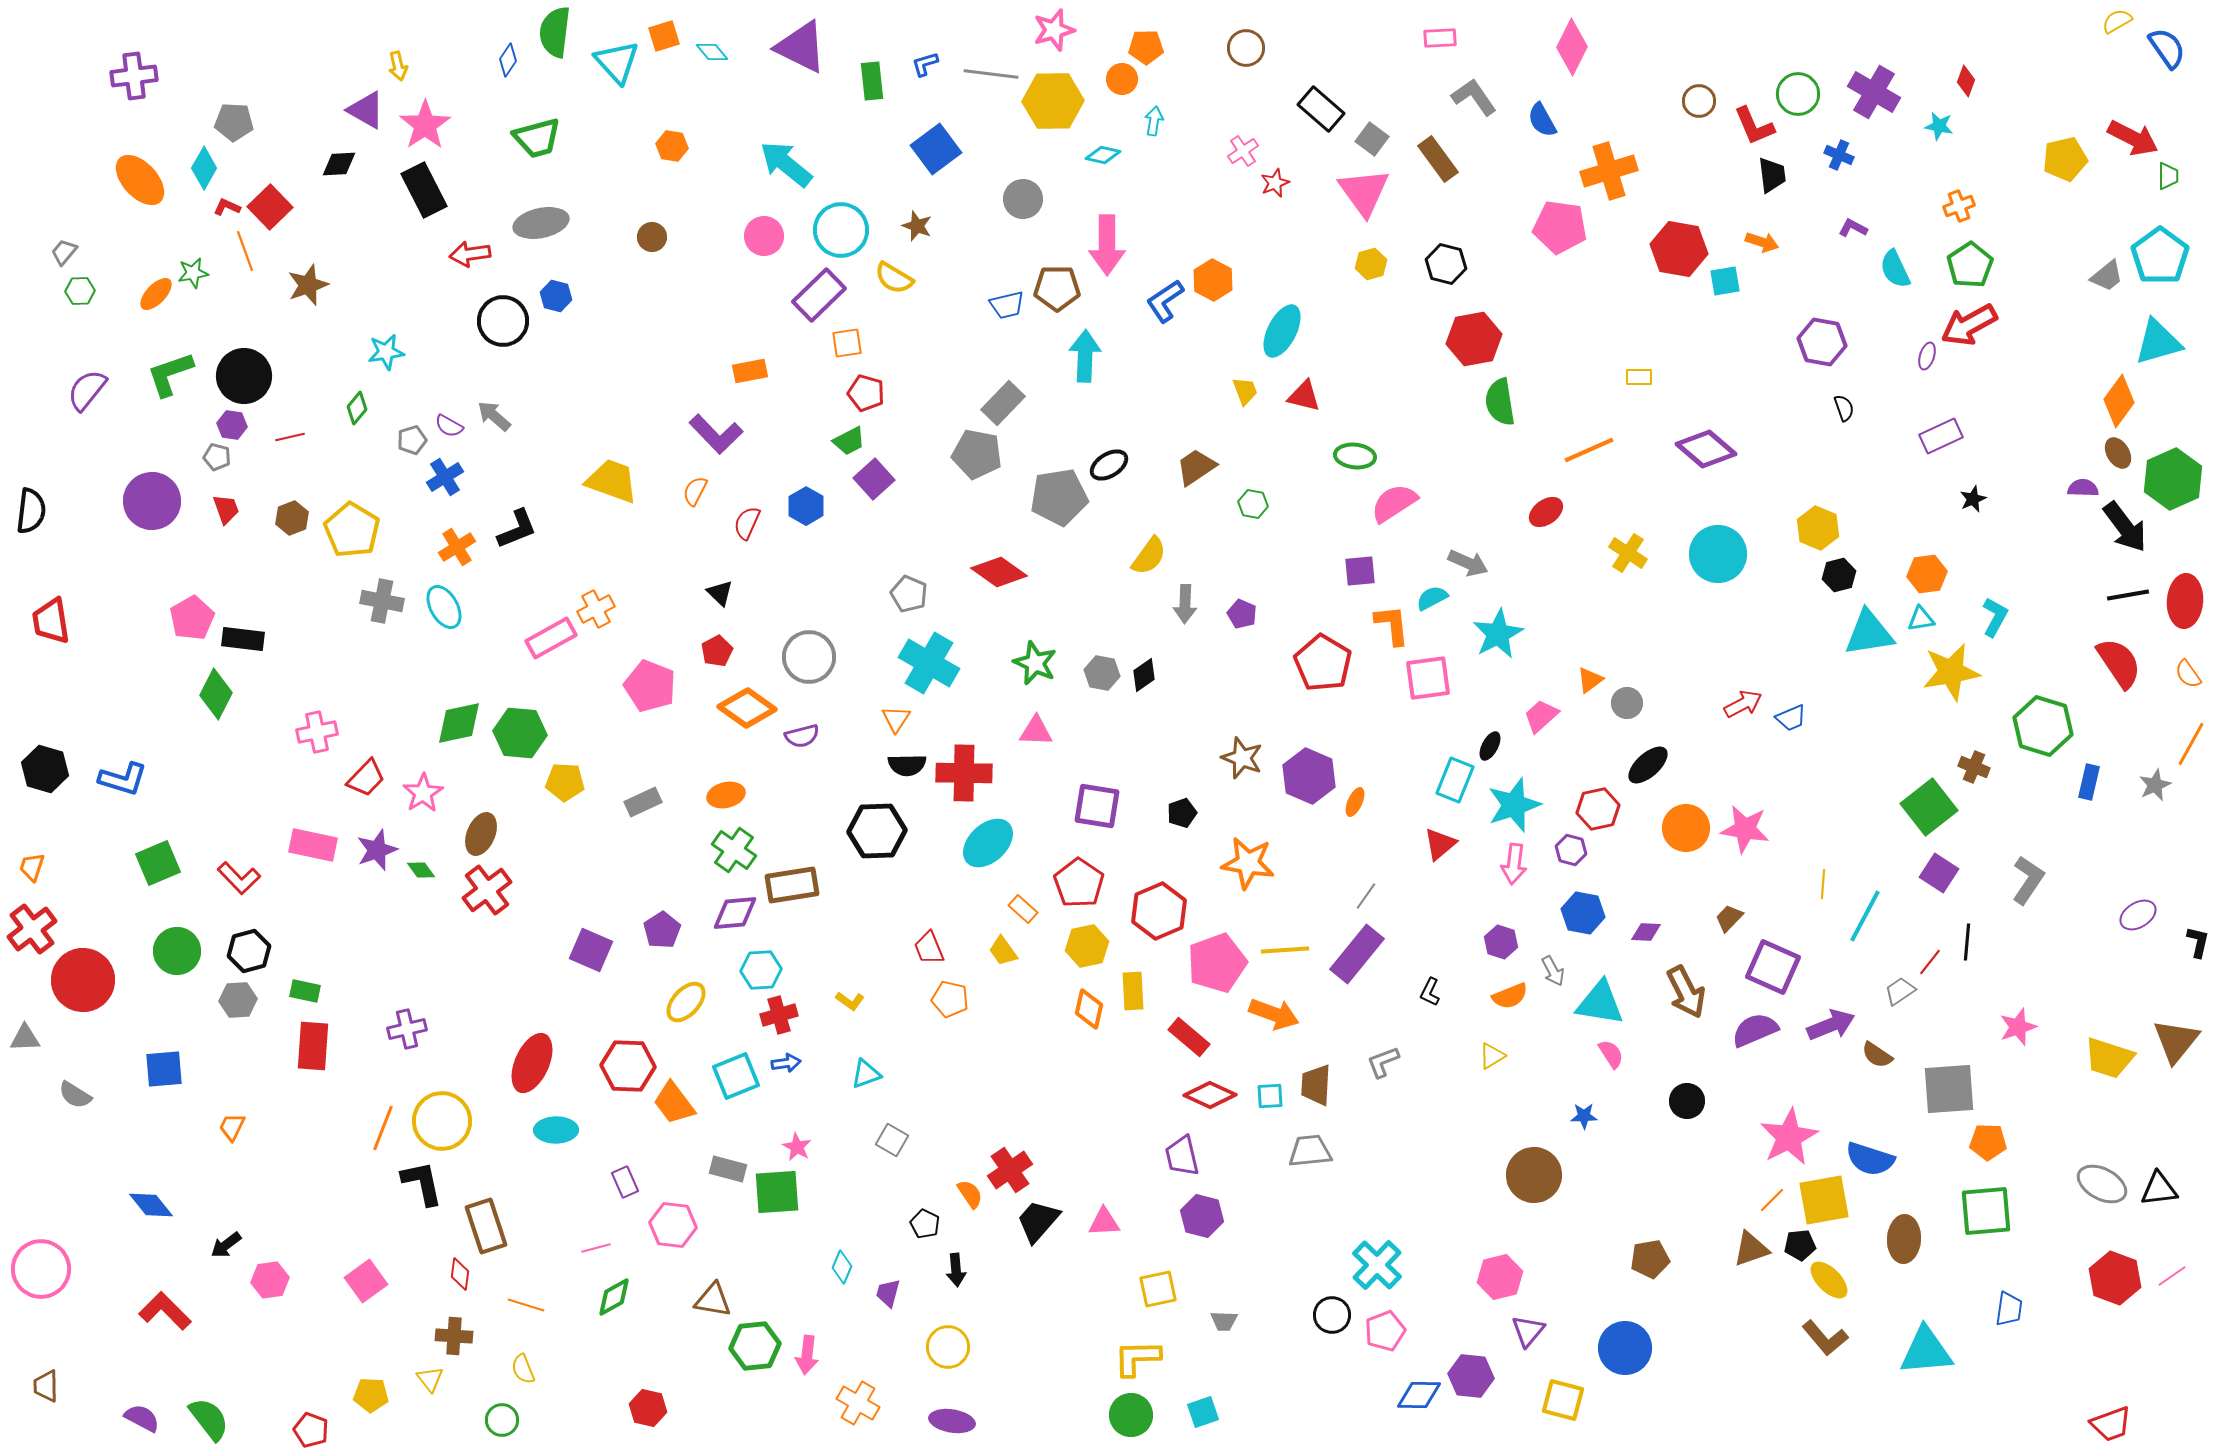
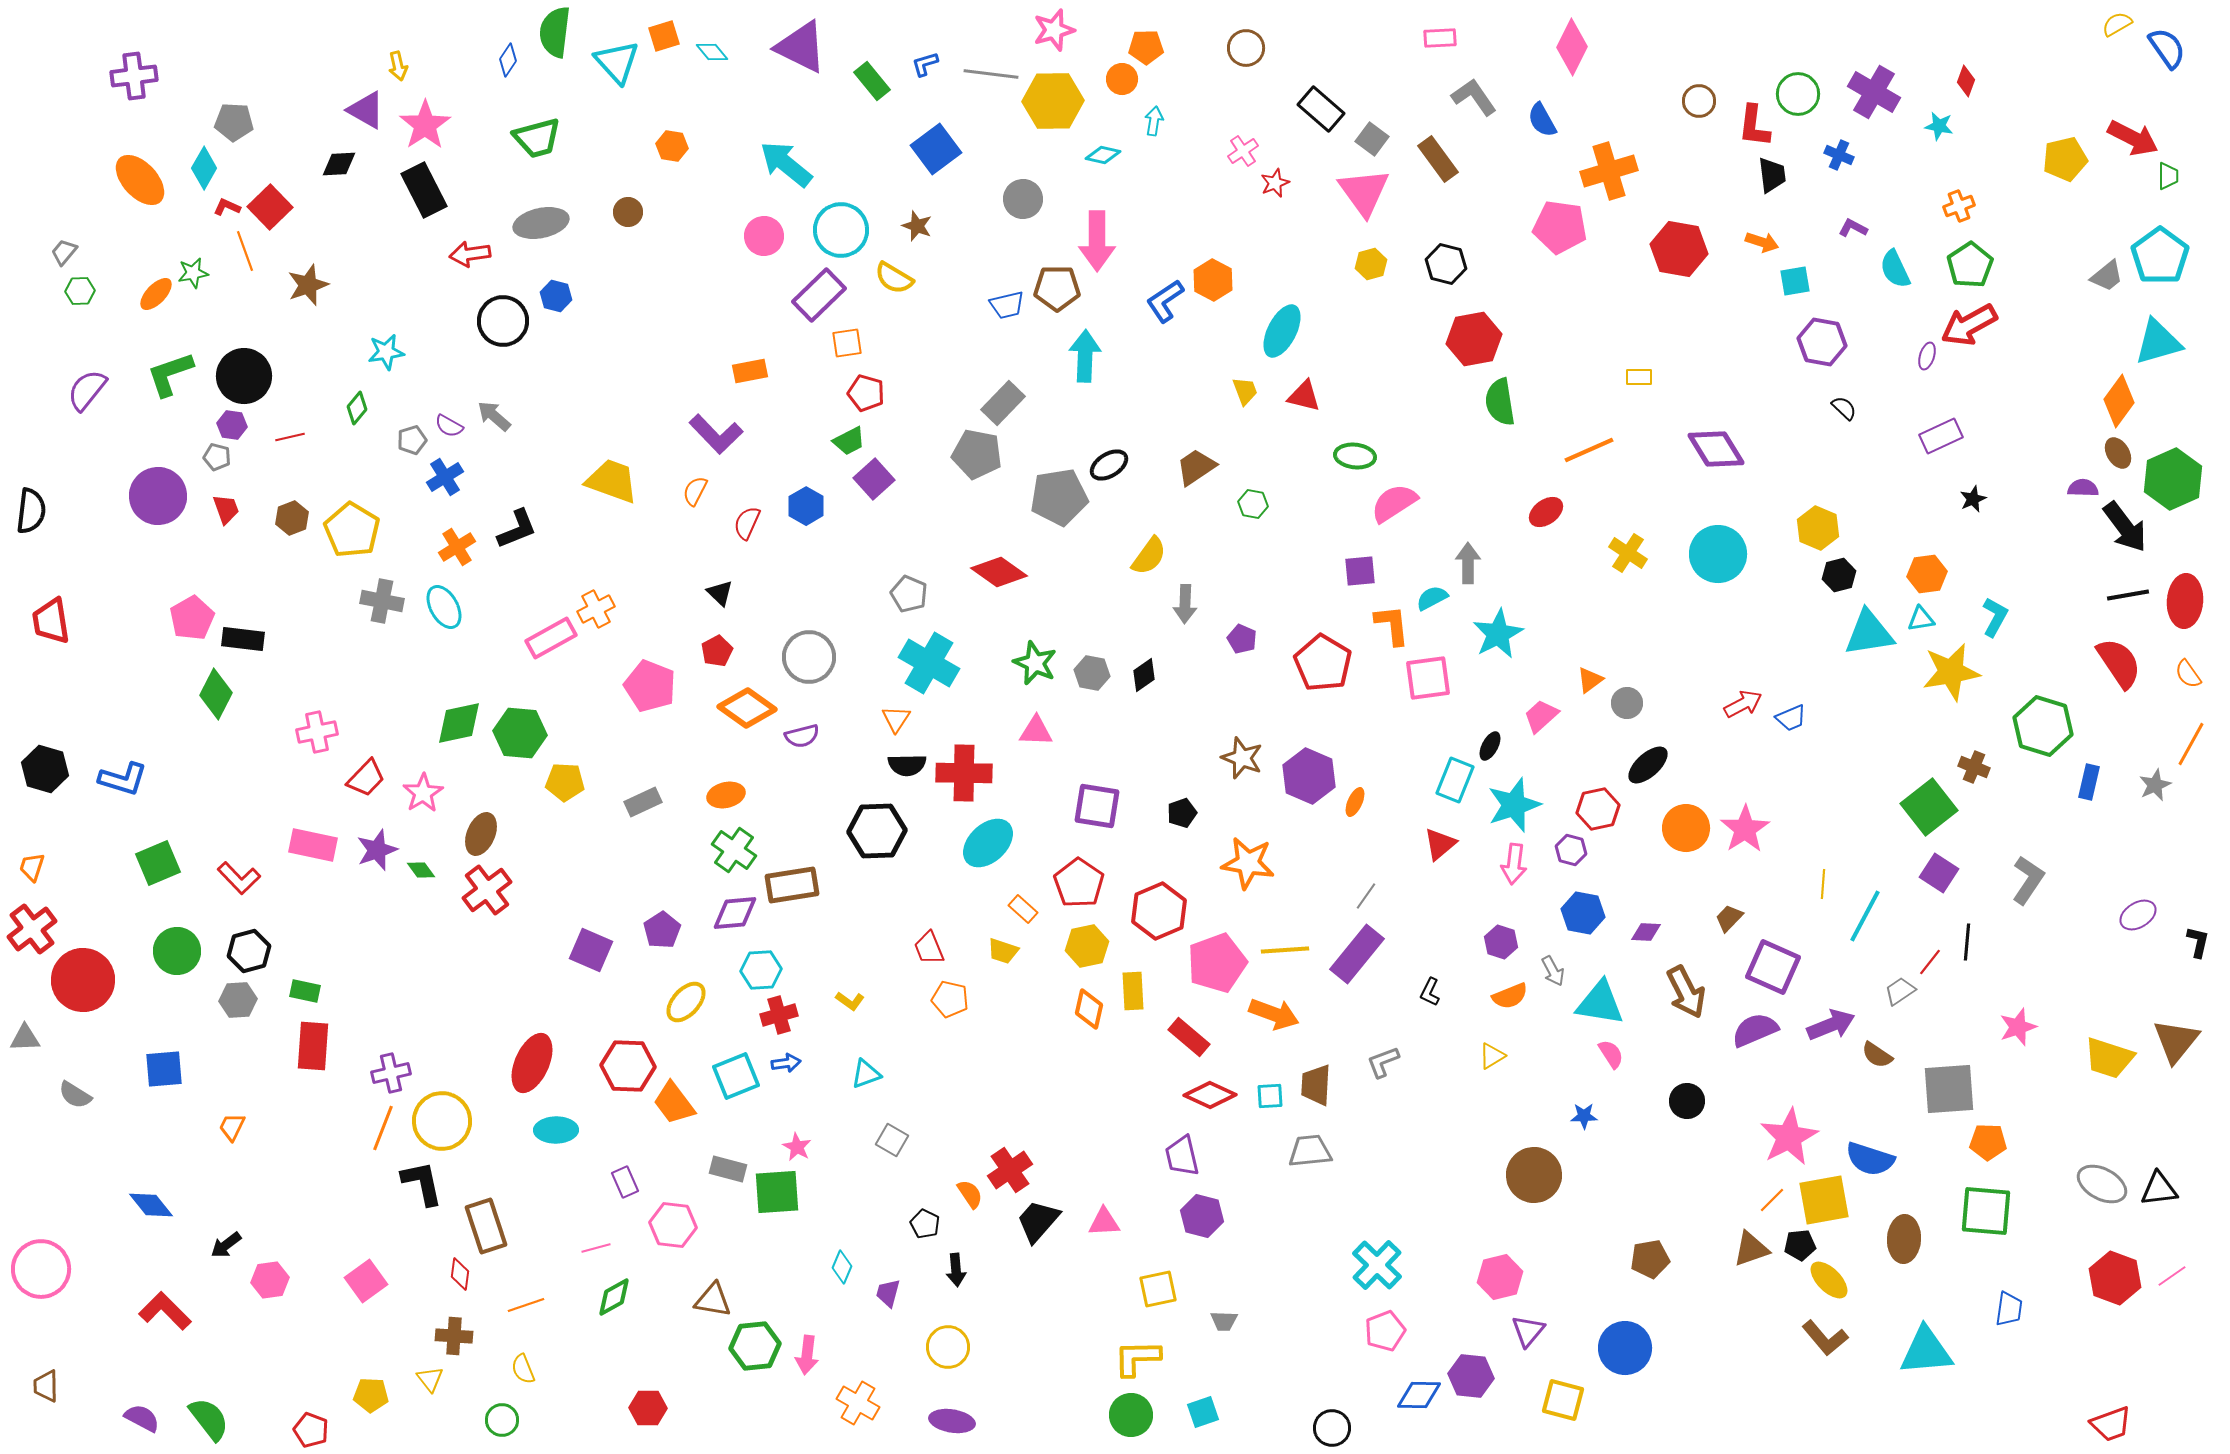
yellow semicircle at (2117, 21): moved 3 px down
green rectangle at (872, 81): rotated 33 degrees counterclockwise
red L-shape at (1754, 126): rotated 30 degrees clockwise
brown circle at (652, 237): moved 24 px left, 25 px up
pink arrow at (1107, 245): moved 10 px left, 4 px up
cyan square at (1725, 281): moved 70 px right
black semicircle at (1844, 408): rotated 28 degrees counterclockwise
purple diamond at (1706, 449): moved 10 px right; rotated 18 degrees clockwise
purple circle at (152, 501): moved 6 px right, 5 px up
gray arrow at (1468, 563): rotated 114 degrees counterclockwise
purple pentagon at (1242, 614): moved 25 px down
gray hexagon at (1102, 673): moved 10 px left
pink star at (1745, 829): rotated 30 degrees clockwise
yellow trapezoid at (1003, 951): rotated 36 degrees counterclockwise
purple cross at (407, 1029): moved 16 px left, 44 px down
green square at (1986, 1211): rotated 10 degrees clockwise
orange line at (526, 1305): rotated 36 degrees counterclockwise
black circle at (1332, 1315): moved 113 px down
red hexagon at (648, 1408): rotated 12 degrees counterclockwise
